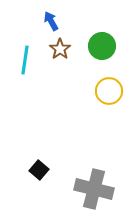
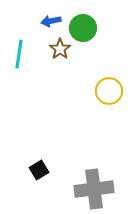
blue arrow: rotated 72 degrees counterclockwise
green circle: moved 19 px left, 18 px up
cyan line: moved 6 px left, 6 px up
black square: rotated 18 degrees clockwise
gray cross: rotated 21 degrees counterclockwise
